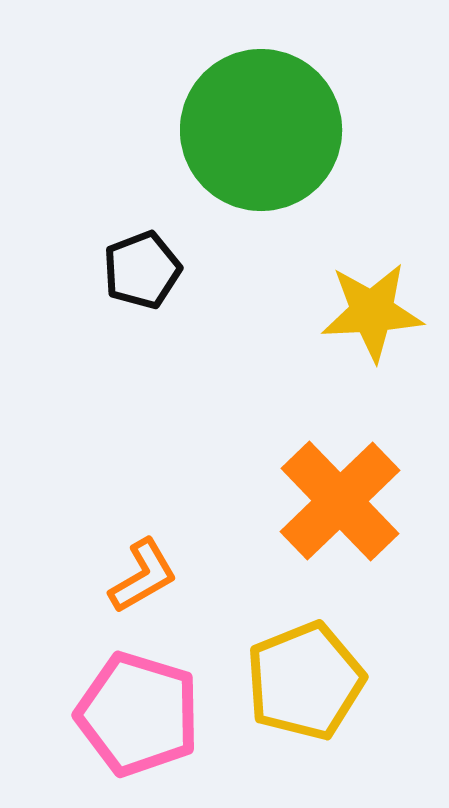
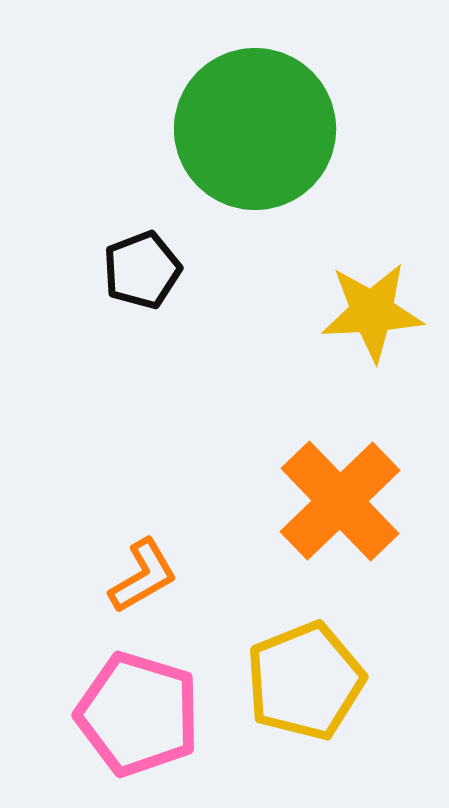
green circle: moved 6 px left, 1 px up
